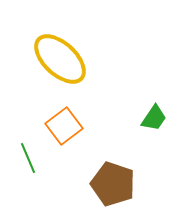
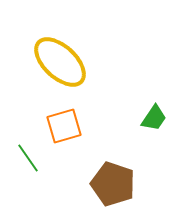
yellow ellipse: moved 3 px down
orange square: rotated 21 degrees clockwise
green line: rotated 12 degrees counterclockwise
